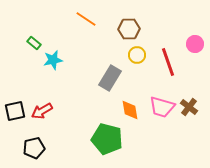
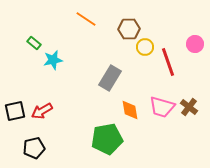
yellow circle: moved 8 px right, 8 px up
green pentagon: rotated 24 degrees counterclockwise
